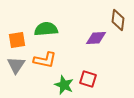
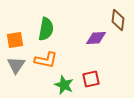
green semicircle: rotated 105 degrees clockwise
orange square: moved 2 px left
orange L-shape: moved 1 px right
red square: moved 3 px right; rotated 30 degrees counterclockwise
